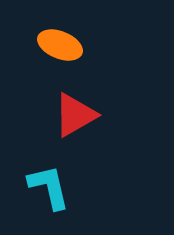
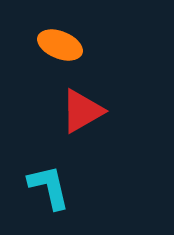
red triangle: moved 7 px right, 4 px up
